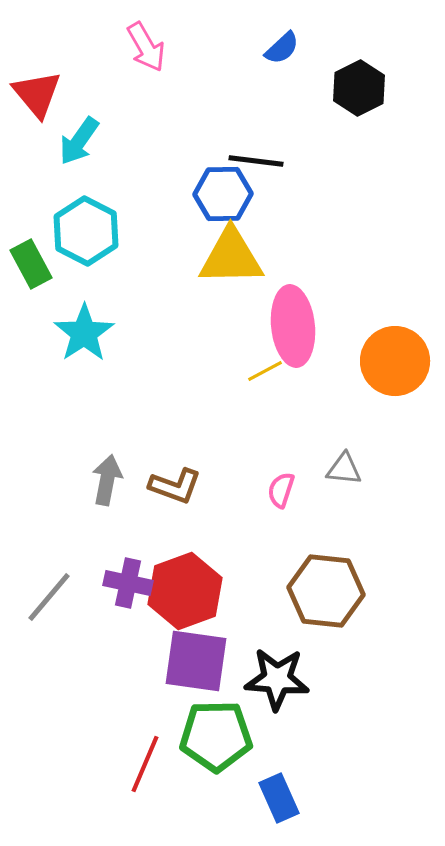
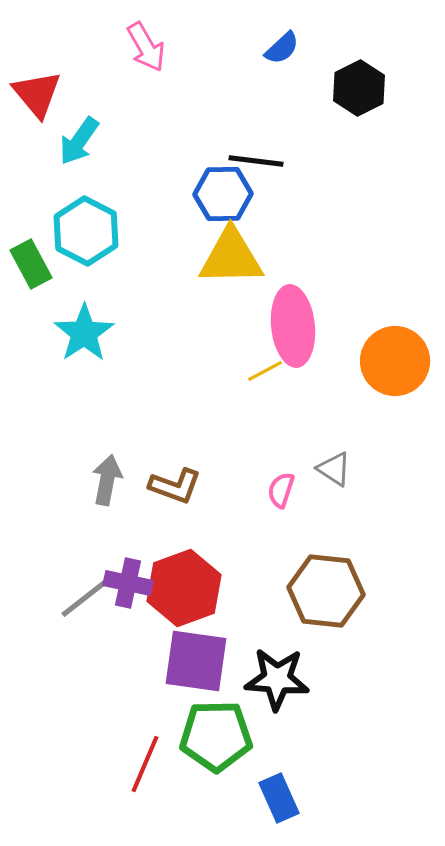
gray triangle: moved 10 px left; rotated 27 degrees clockwise
red hexagon: moved 1 px left, 3 px up
gray line: moved 37 px right; rotated 12 degrees clockwise
